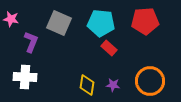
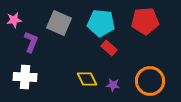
pink star: moved 3 px right, 1 px down; rotated 21 degrees counterclockwise
yellow diamond: moved 6 px up; rotated 35 degrees counterclockwise
